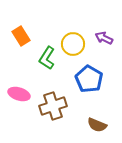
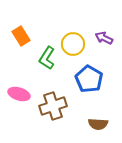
brown semicircle: moved 1 px right, 1 px up; rotated 18 degrees counterclockwise
